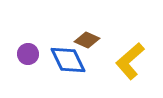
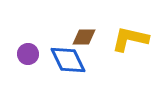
brown diamond: moved 3 px left, 3 px up; rotated 25 degrees counterclockwise
yellow L-shape: moved 22 px up; rotated 54 degrees clockwise
